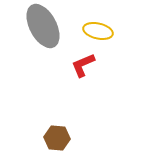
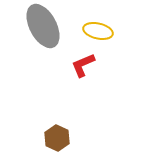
brown hexagon: rotated 20 degrees clockwise
